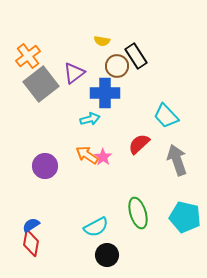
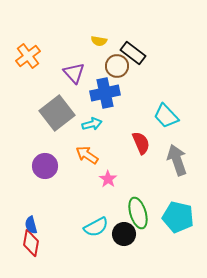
yellow semicircle: moved 3 px left
black rectangle: moved 3 px left, 3 px up; rotated 20 degrees counterclockwise
purple triangle: rotated 35 degrees counterclockwise
gray square: moved 16 px right, 29 px down
blue cross: rotated 12 degrees counterclockwise
cyan arrow: moved 2 px right, 5 px down
red semicircle: moved 2 px right, 1 px up; rotated 110 degrees clockwise
pink star: moved 5 px right, 22 px down
cyan pentagon: moved 7 px left
blue semicircle: rotated 72 degrees counterclockwise
black circle: moved 17 px right, 21 px up
